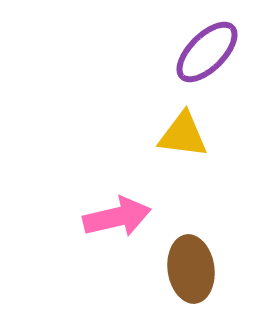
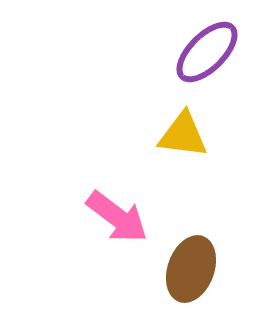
pink arrow: rotated 50 degrees clockwise
brown ellipse: rotated 28 degrees clockwise
